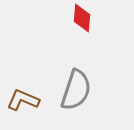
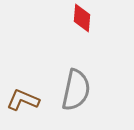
gray semicircle: rotated 6 degrees counterclockwise
